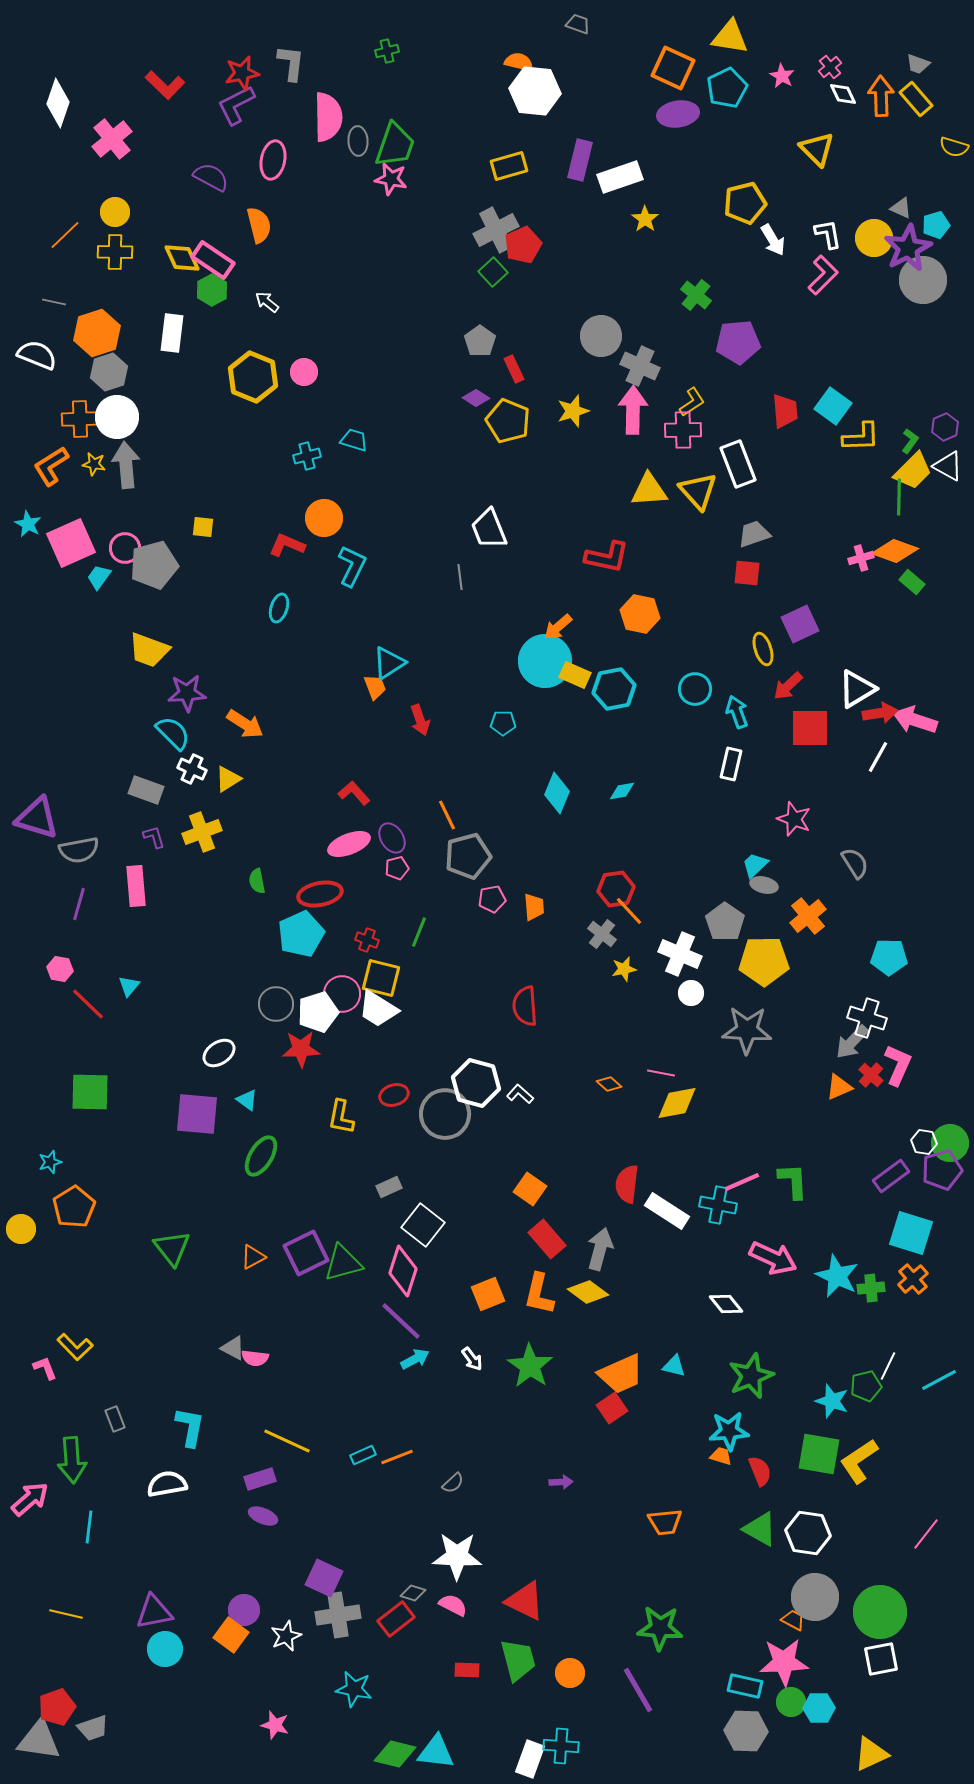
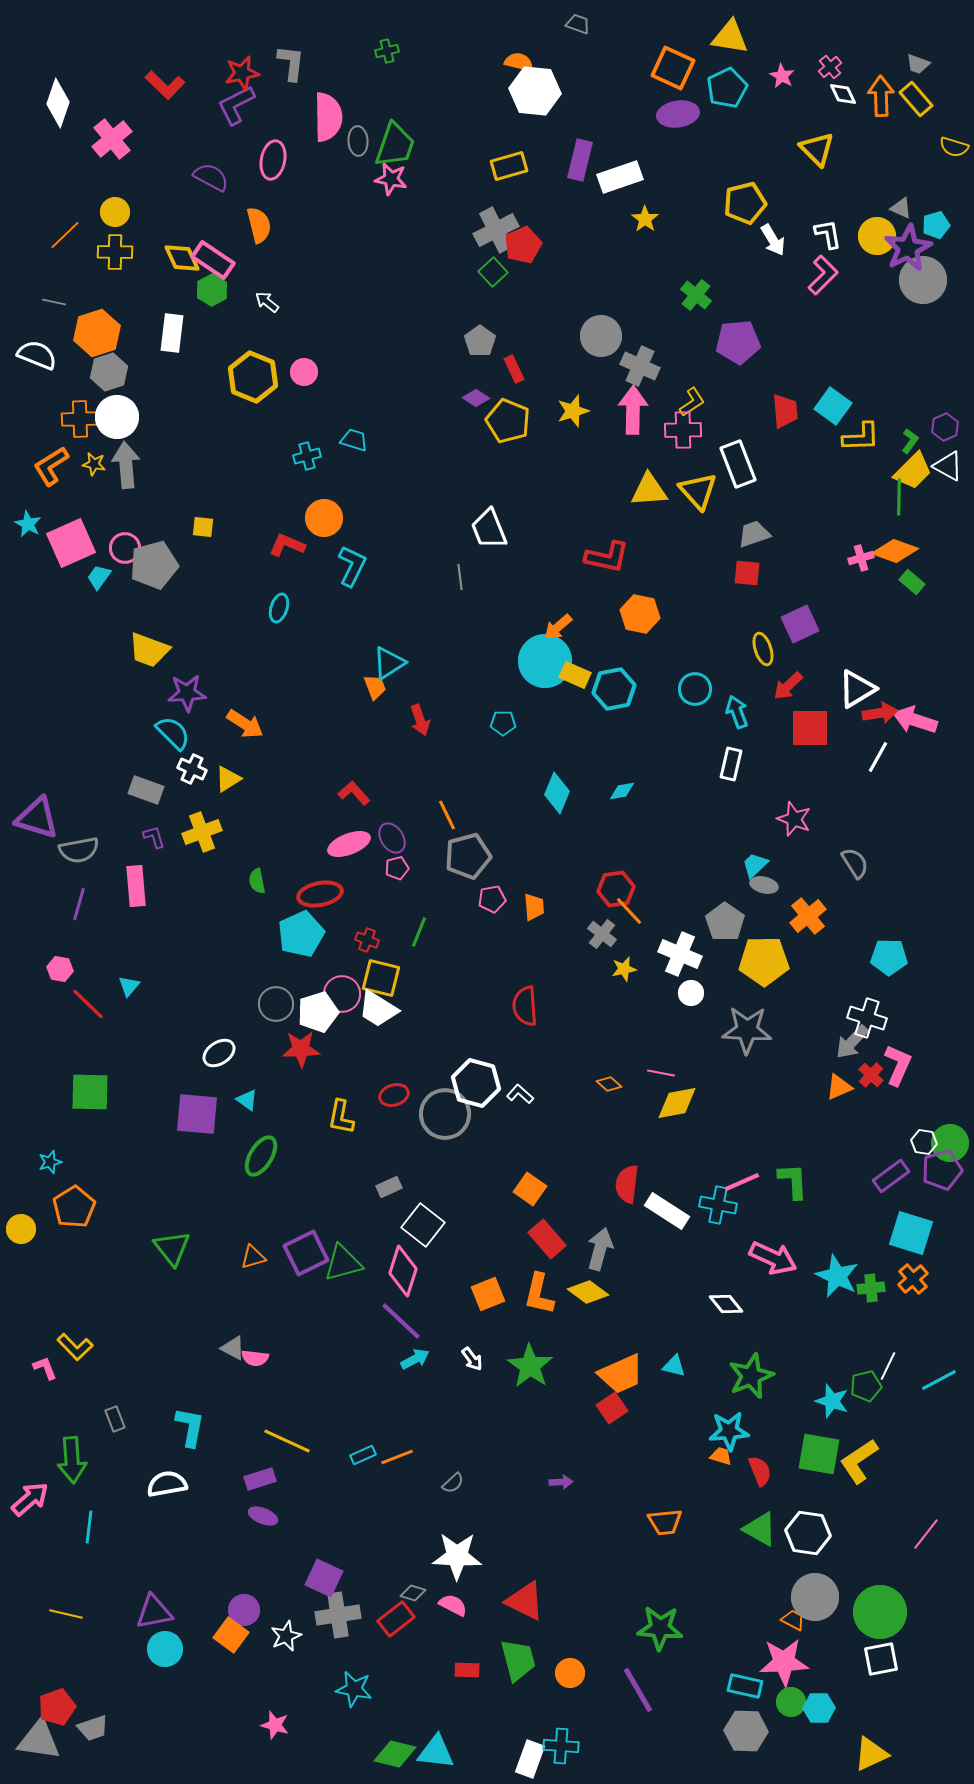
yellow circle at (874, 238): moved 3 px right, 2 px up
orange triangle at (253, 1257): rotated 12 degrees clockwise
